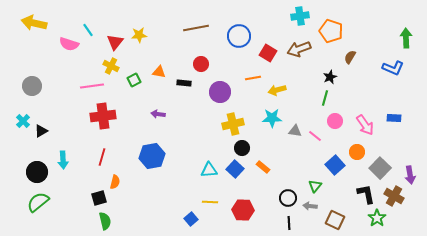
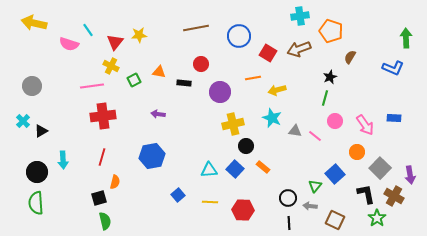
cyan star at (272, 118): rotated 24 degrees clockwise
black circle at (242, 148): moved 4 px right, 2 px up
blue square at (335, 165): moved 9 px down
green semicircle at (38, 202): moved 2 px left, 1 px down; rotated 55 degrees counterclockwise
blue square at (191, 219): moved 13 px left, 24 px up
